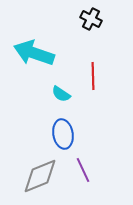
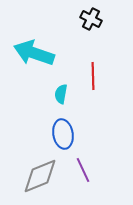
cyan semicircle: rotated 66 degrees clockwise
